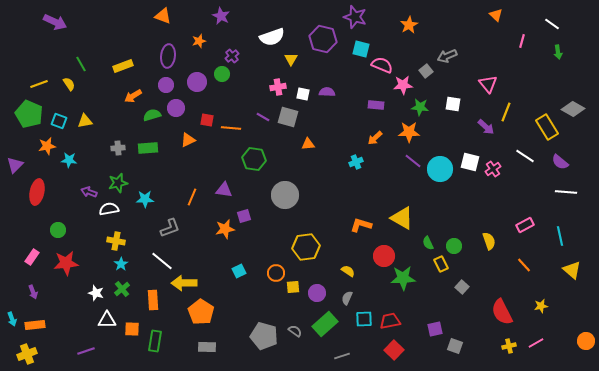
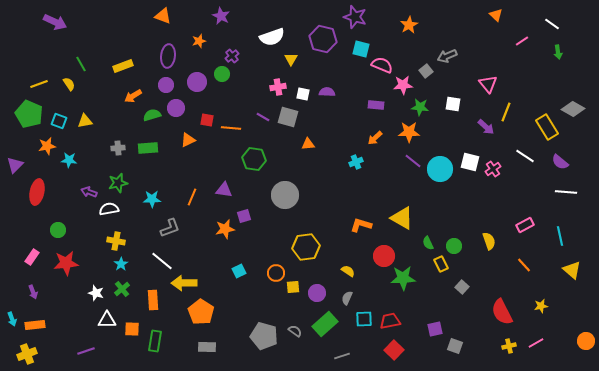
pink line at (522, 41): rotated 40 degrees clockwise
cyan star at (145, 199): moved 7 px right
